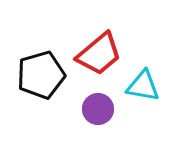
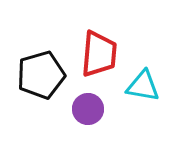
red trapezoid: rotated 45 degrees counterclockwise
purple circle: moved 10 px left
